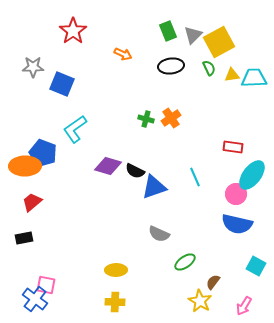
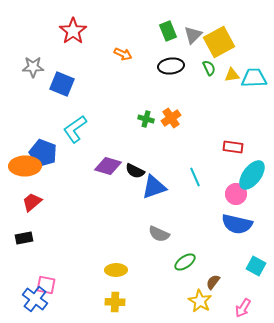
pink arrow: moved 1 px left, 2 px down
